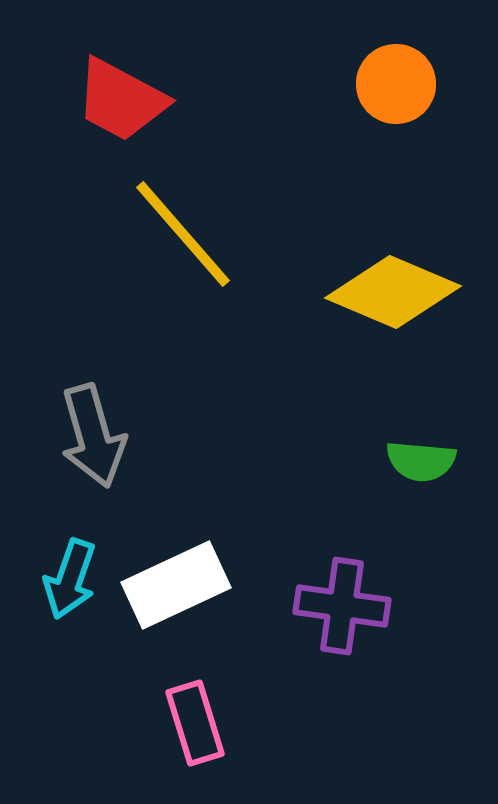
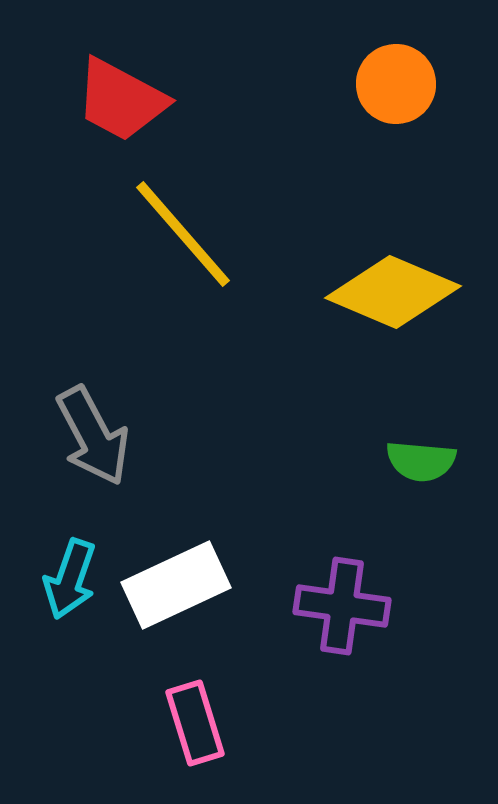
gray arrow: rotated 12 degrees counterclockwise
